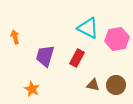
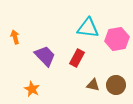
cyan triangle: rotated 20 degrees counterclockwise
purple trapezoid: rotated 120 degrees clockwise
